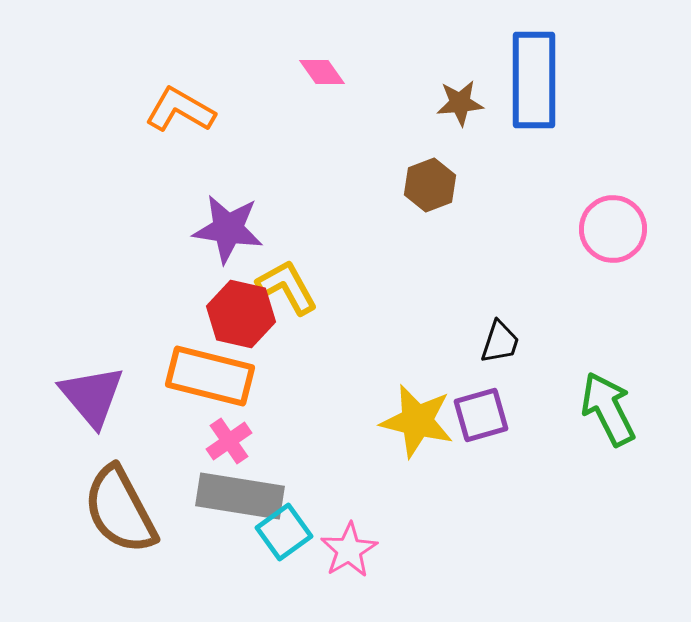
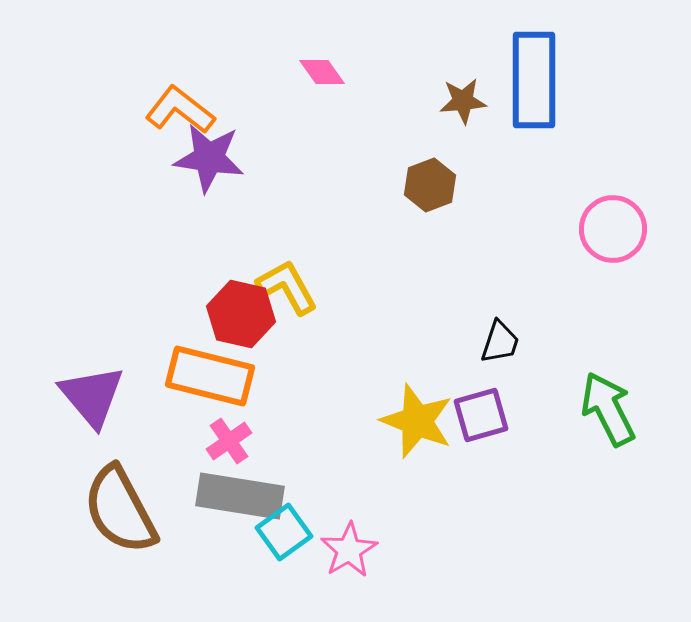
brown star: moved 3 px right, 2 px up
orange L-shape: rotated 8 degrees clockwise
purple star: moved 19 px left, 71 px up
yellow star: rotated 8 degrees clockwise
